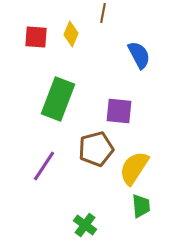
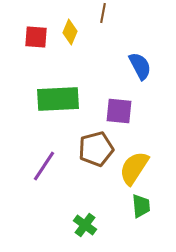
yellow diamond: moved 1 px left, 2 px up
blue semicircle: moved 1 px right, 11 px down
green rectangle: rotated 66 degrees clockwise
